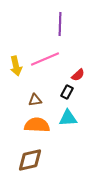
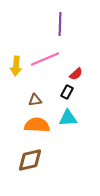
yellow arrow: rotated 18 degrees clockwise
red semicircle: moved 2 px left, 1 px up
